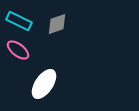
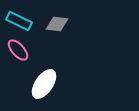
gray diamond: rotated 25 degrees clockwise
pink ellipse: rotated 10 degrees clockwise
